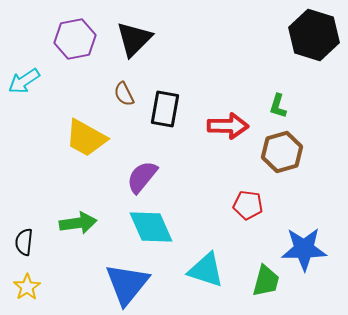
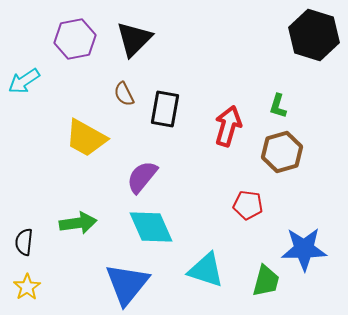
red arrow: rotated 75 degrees counterclockwise
